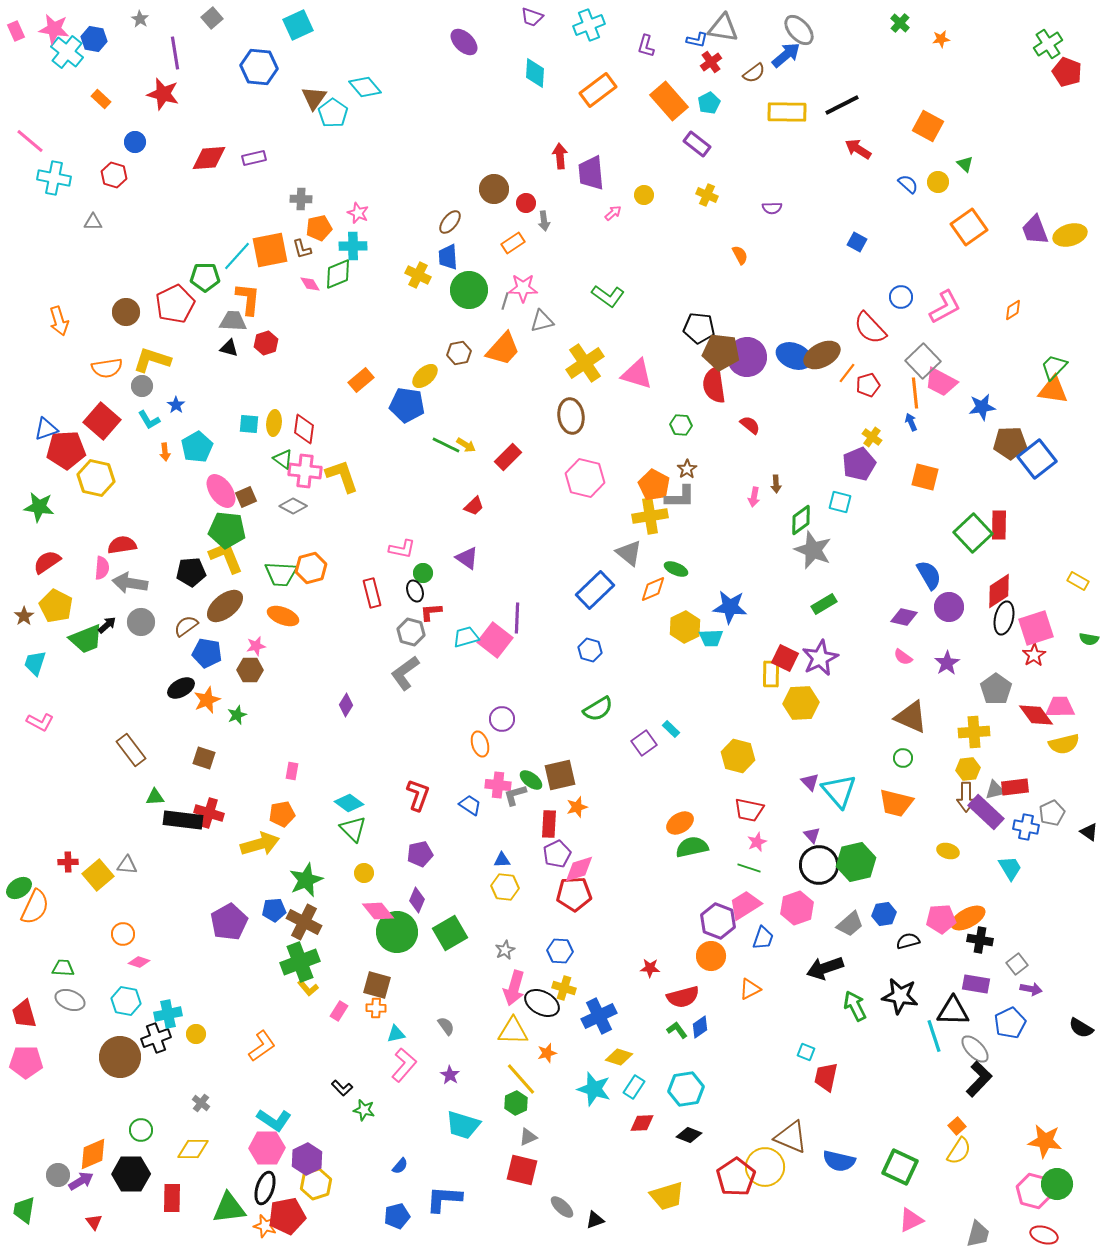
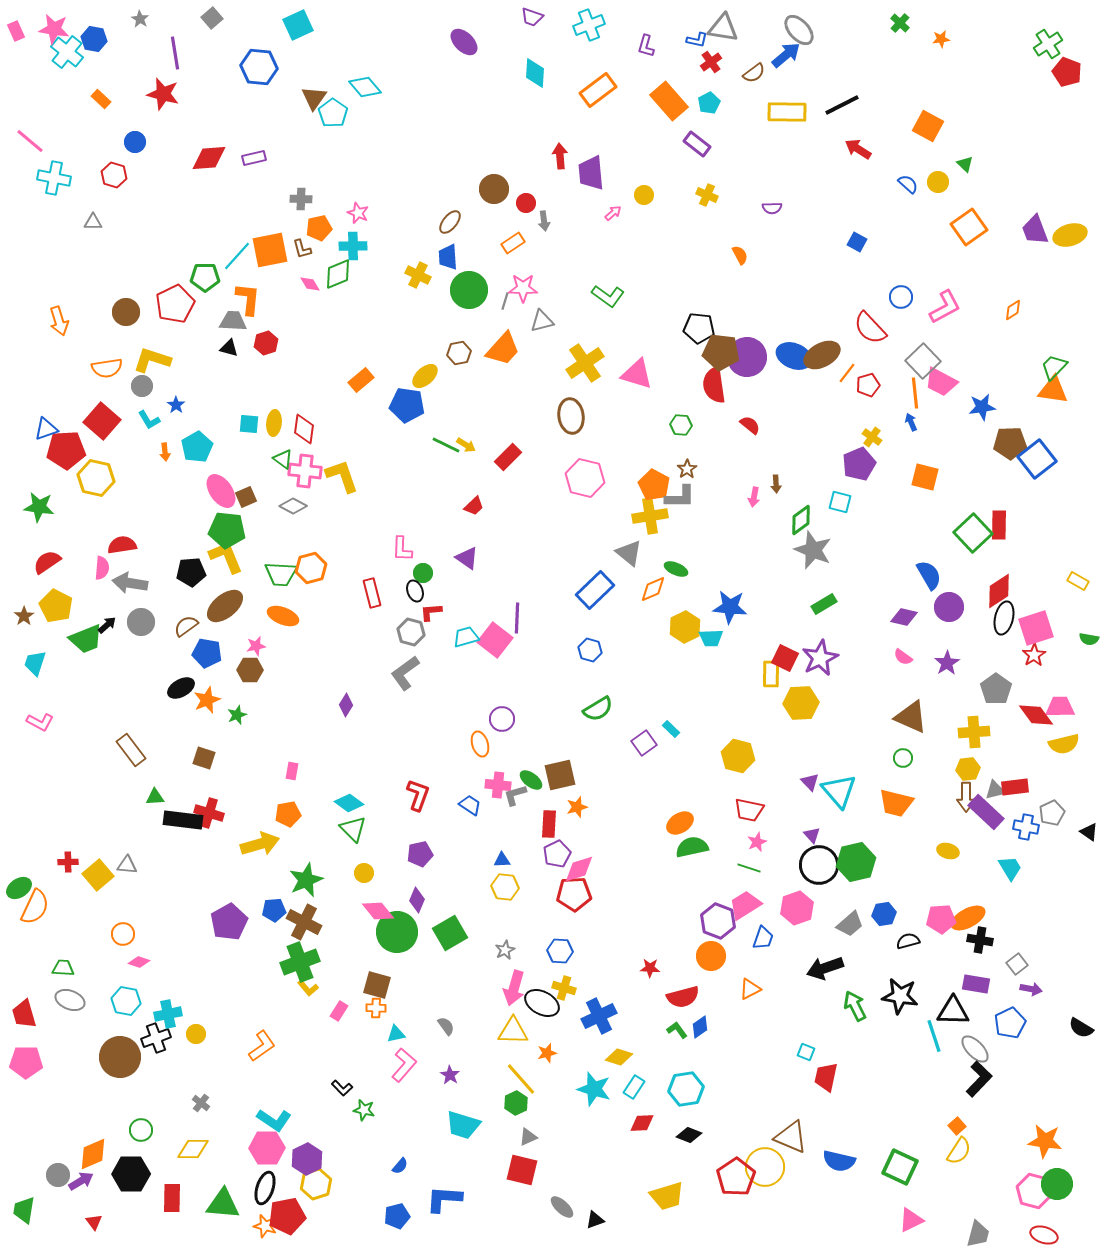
pink L-shape at (402, 549): rotated 80 degrees clockwise
orange pentagon at (282, 814): moved 6 px right
green triangle at (229, 1208): moved 6 px left, 4 px up; rotated 12 degrees clockwise
